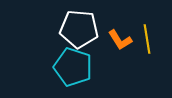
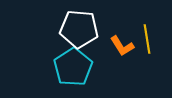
orange L-shape: moved 2 px right, 6 px down
cyan pentagon: rotated 21 degrees clockwise
